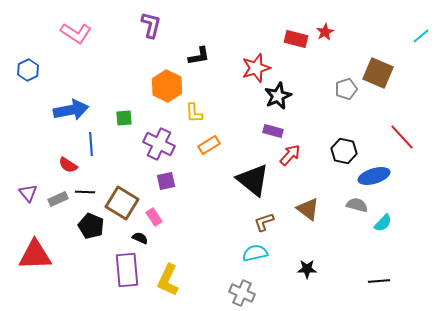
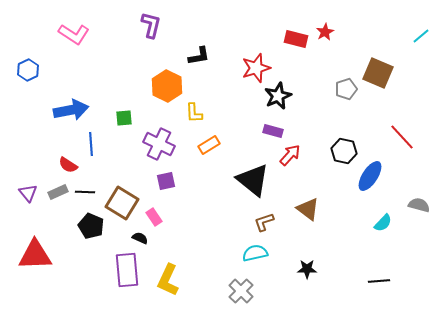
pink L-shape at (76, 33): moved 2 px left, 1 px down
blue ellipse at (374, 176): moved 4 px left; rotated 40 degrees counterclockwise
gray rectangle at (58, 199): moved 7 px up
gray semicircle at (357, 205): moved 62 px right
gray cross at (242, 293): moved 1 px left, 2 px up; rotated 20 degrees clockwise
